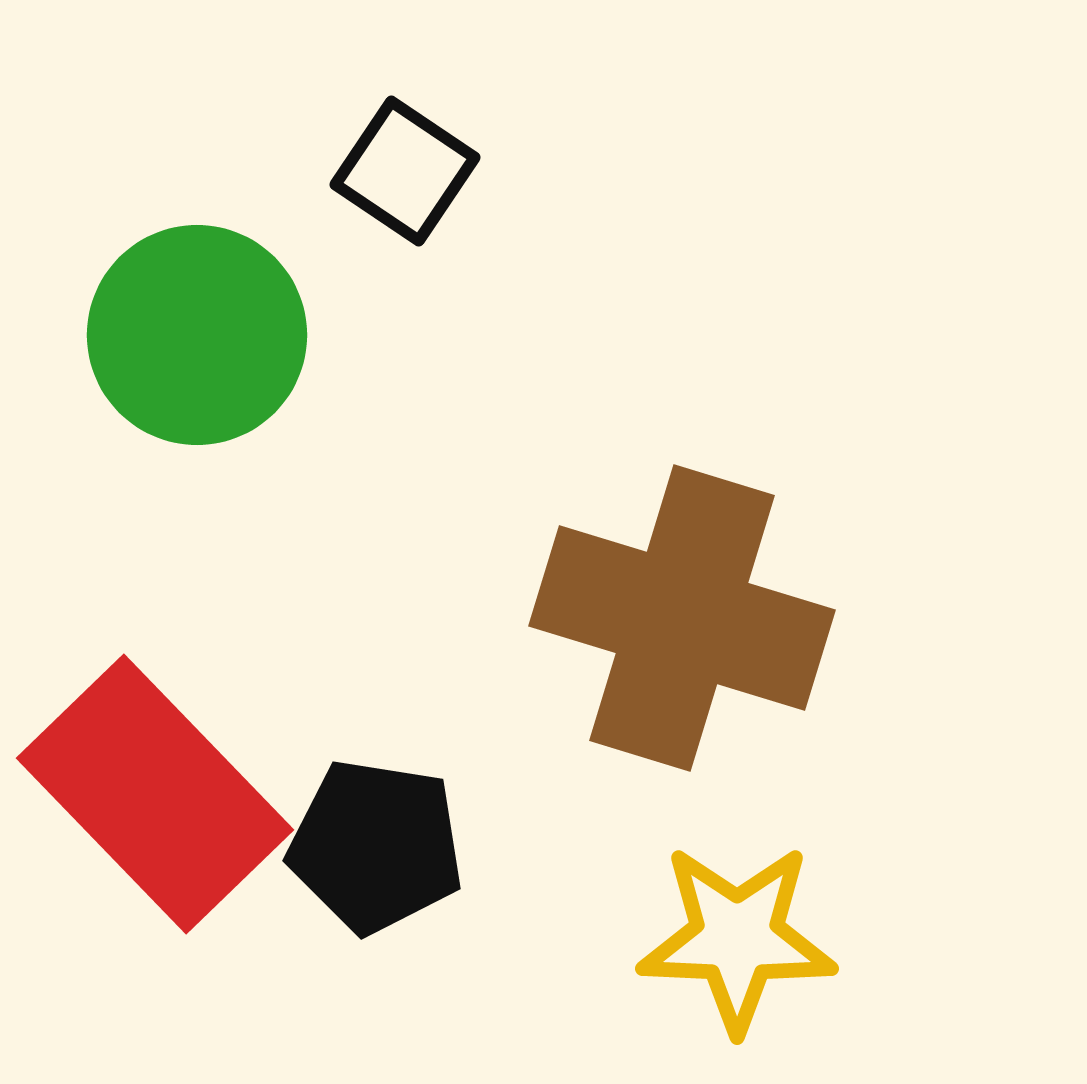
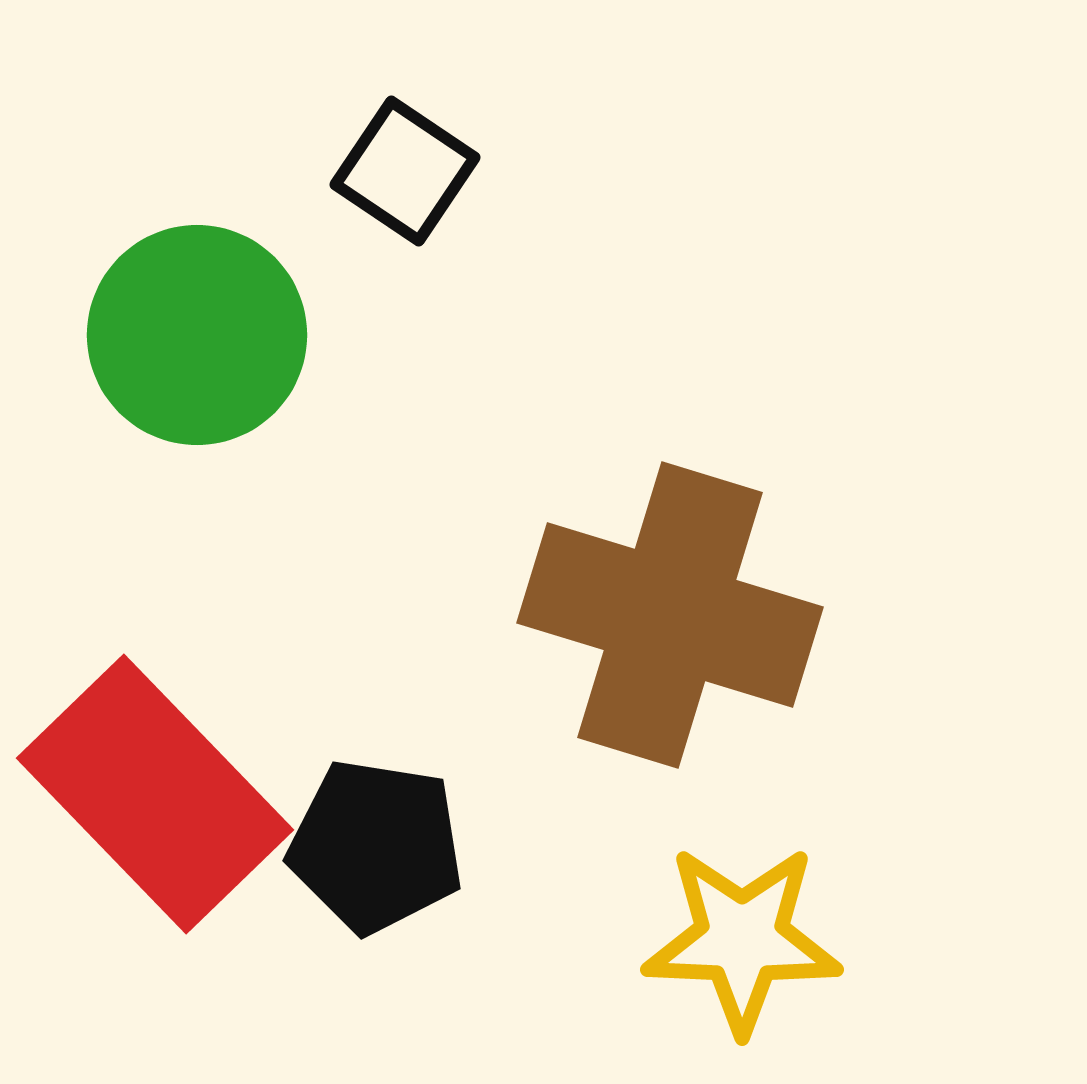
brown cross: moved 12 px left, 3 px up
yellow star: moved 5 px right, 1 px down
